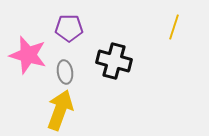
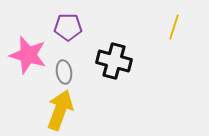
purple pentagon: moved 1 px left, 1 px up
gray ellipse: moved 1 px left
